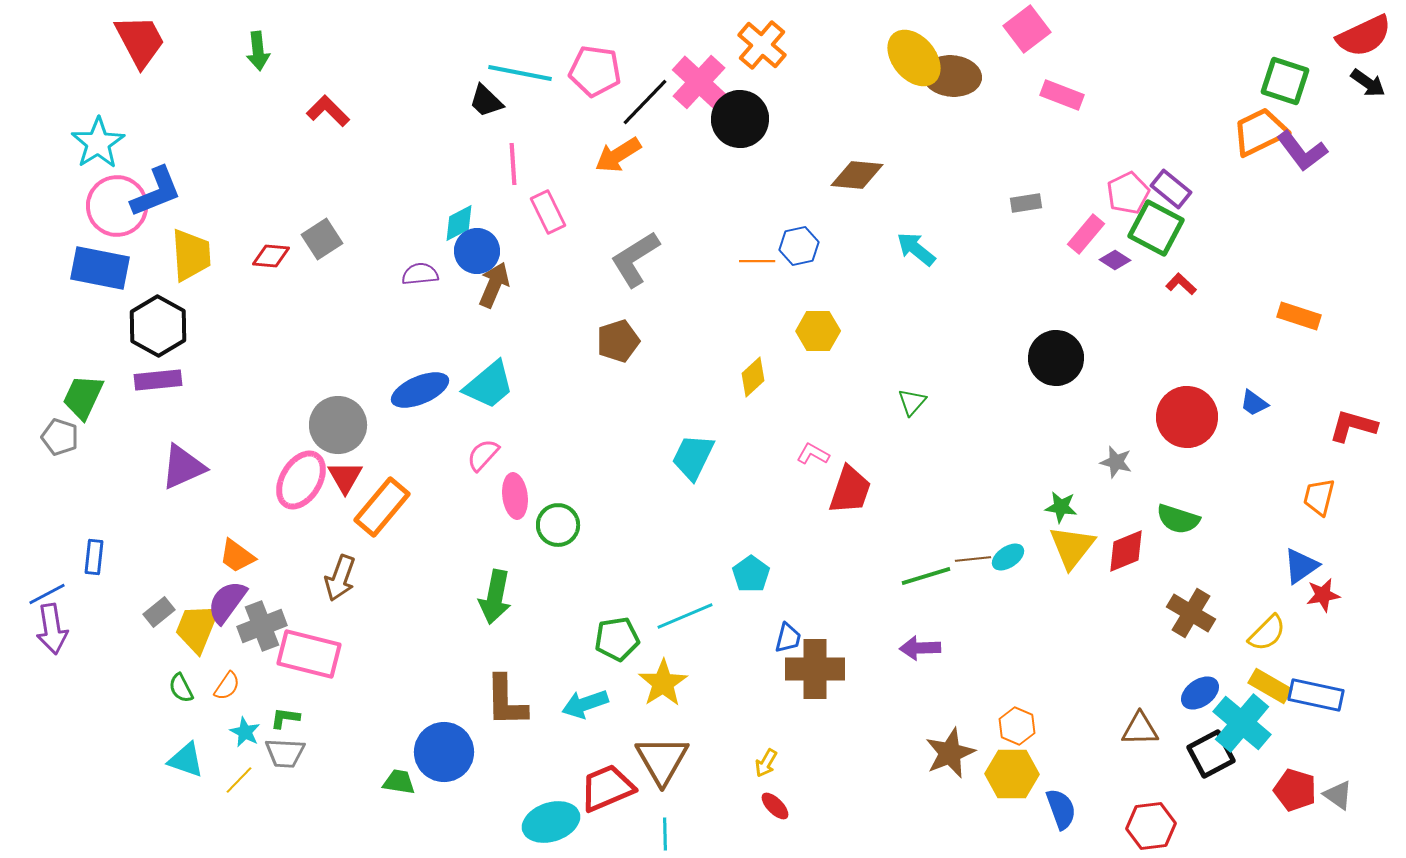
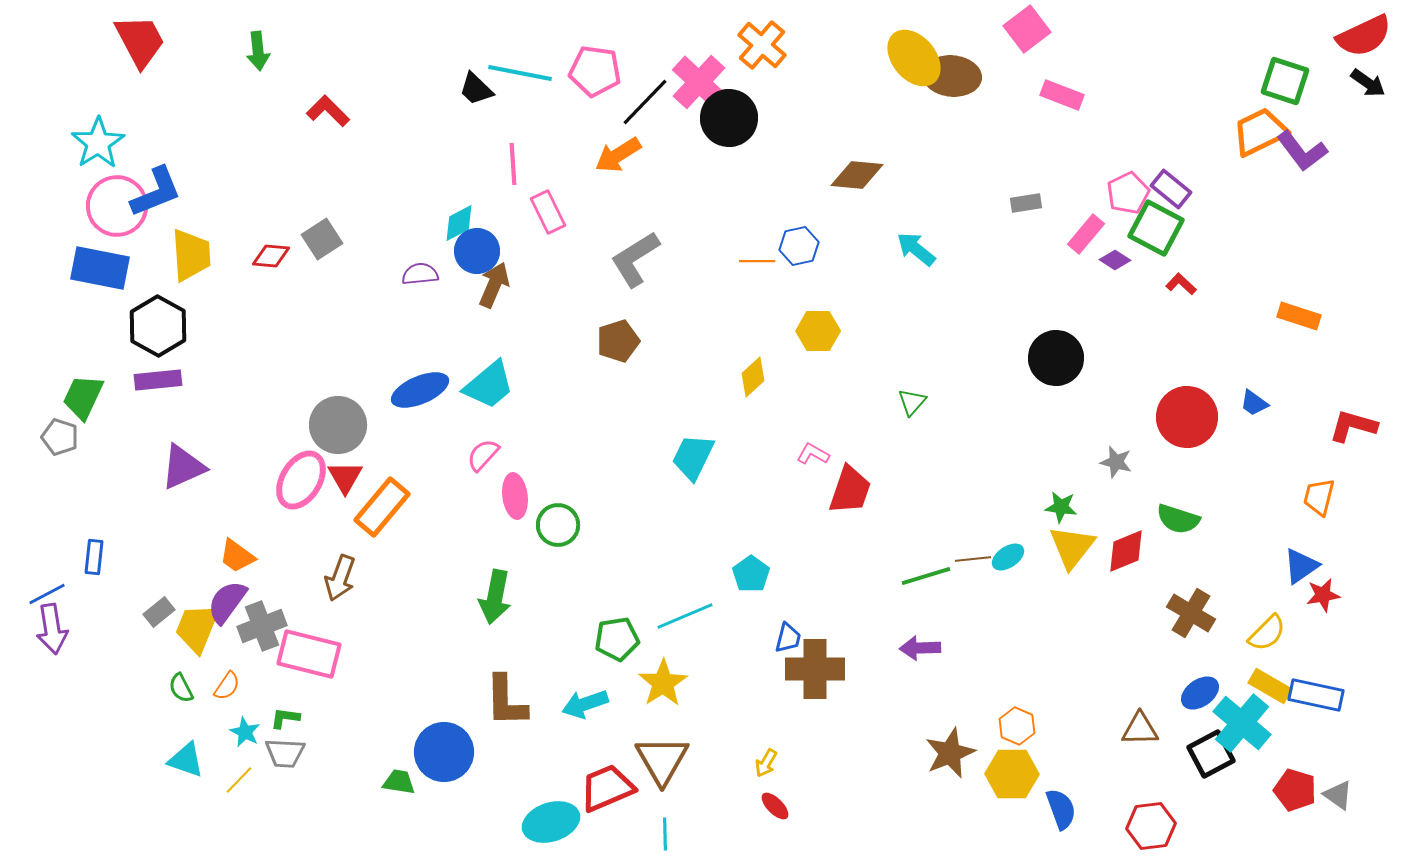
black trapezoid at (486, 101): moved 10 px left, 12 px up
black circle at (740, 119): moved 11 px left, 1 px up
